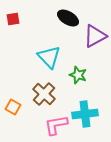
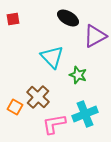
cyan triangle: moved 3 px right
brown cross: moved 6 px left, 3 px down
orange square: moved 2 px right
cyan cross: rotated 15 degrees counterclockwise
pink L-shape: moved 2 px left, 1 px up
